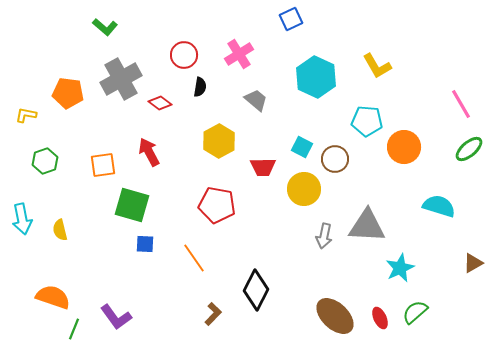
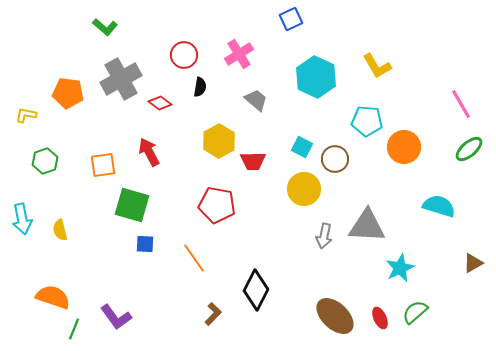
red trapezoid at (263, 167): moved 10 px left, 6 px up
